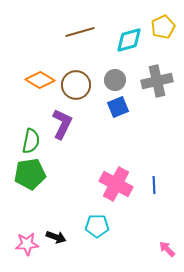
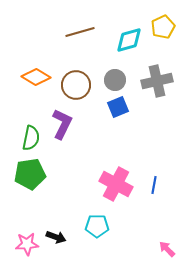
orange diamond: moved 4 px left, 3 px up
green semicircle: moved 3 px up
blue line: rotated 12 degrees clockwise
